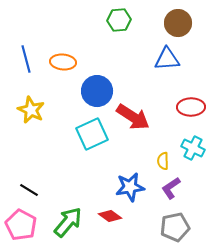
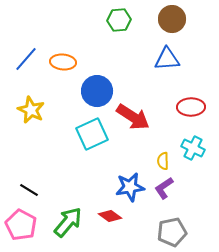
brown circle: moved 6 px left, 4 px up
blue line: rotated 56 degrees clockwise
purple L-shape: moved 7 px left
gray pentagon: moved 3 px left, 5 px down
